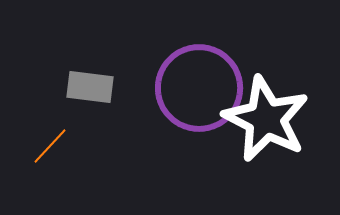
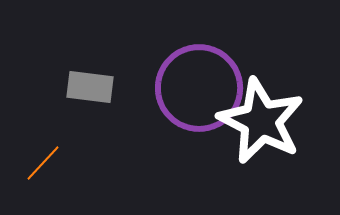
white star: moved 5 px left, 2 px down
orange line: moved 7 px left, 17 px down
